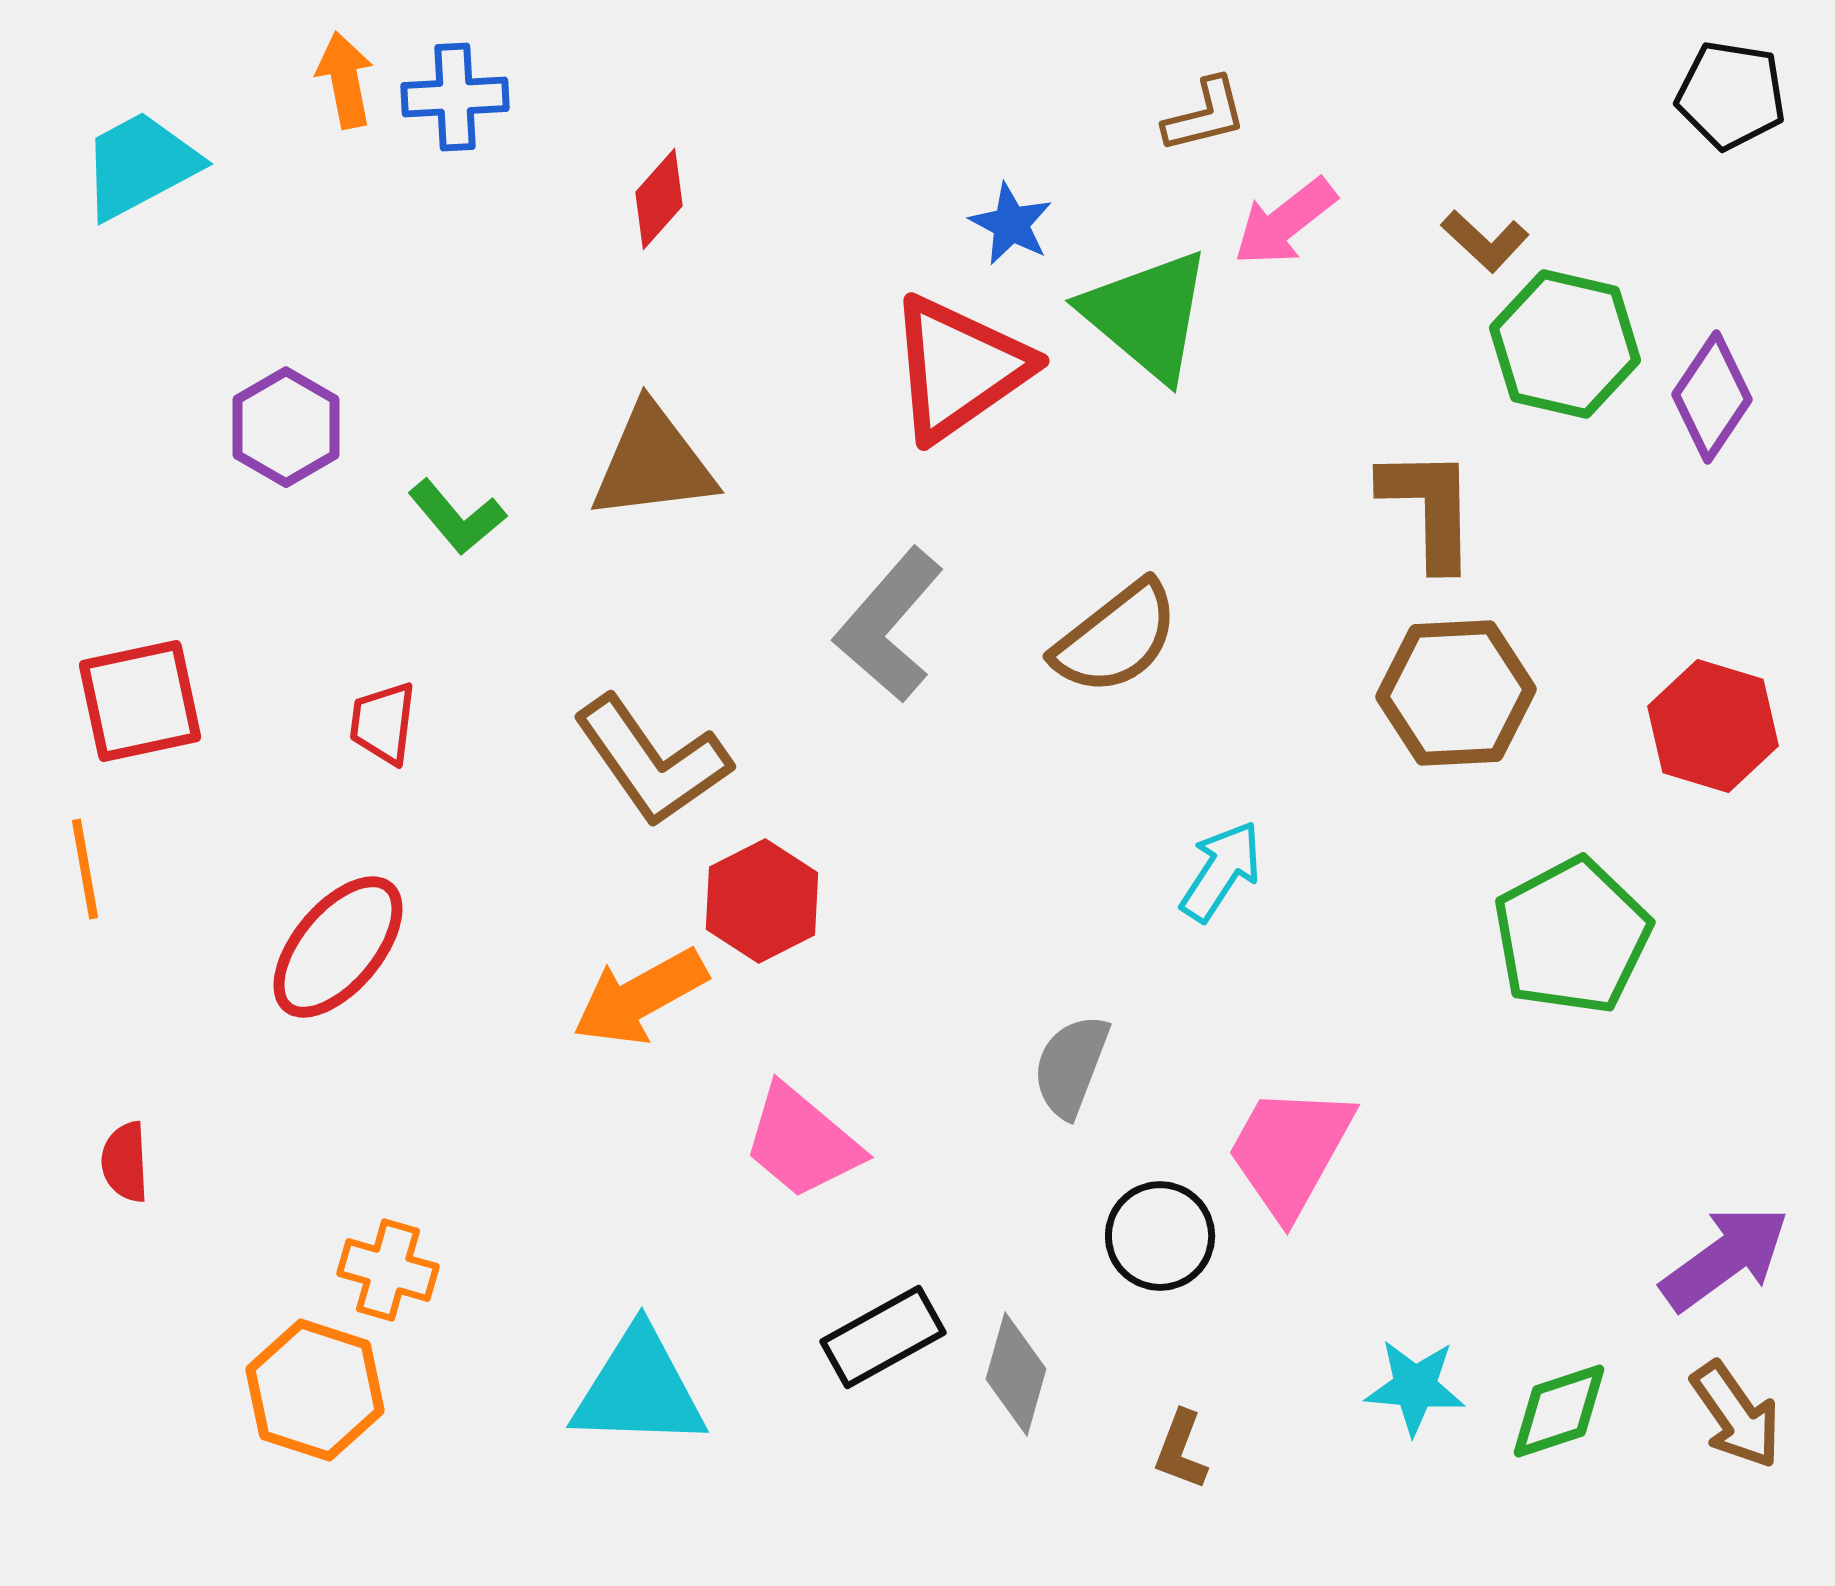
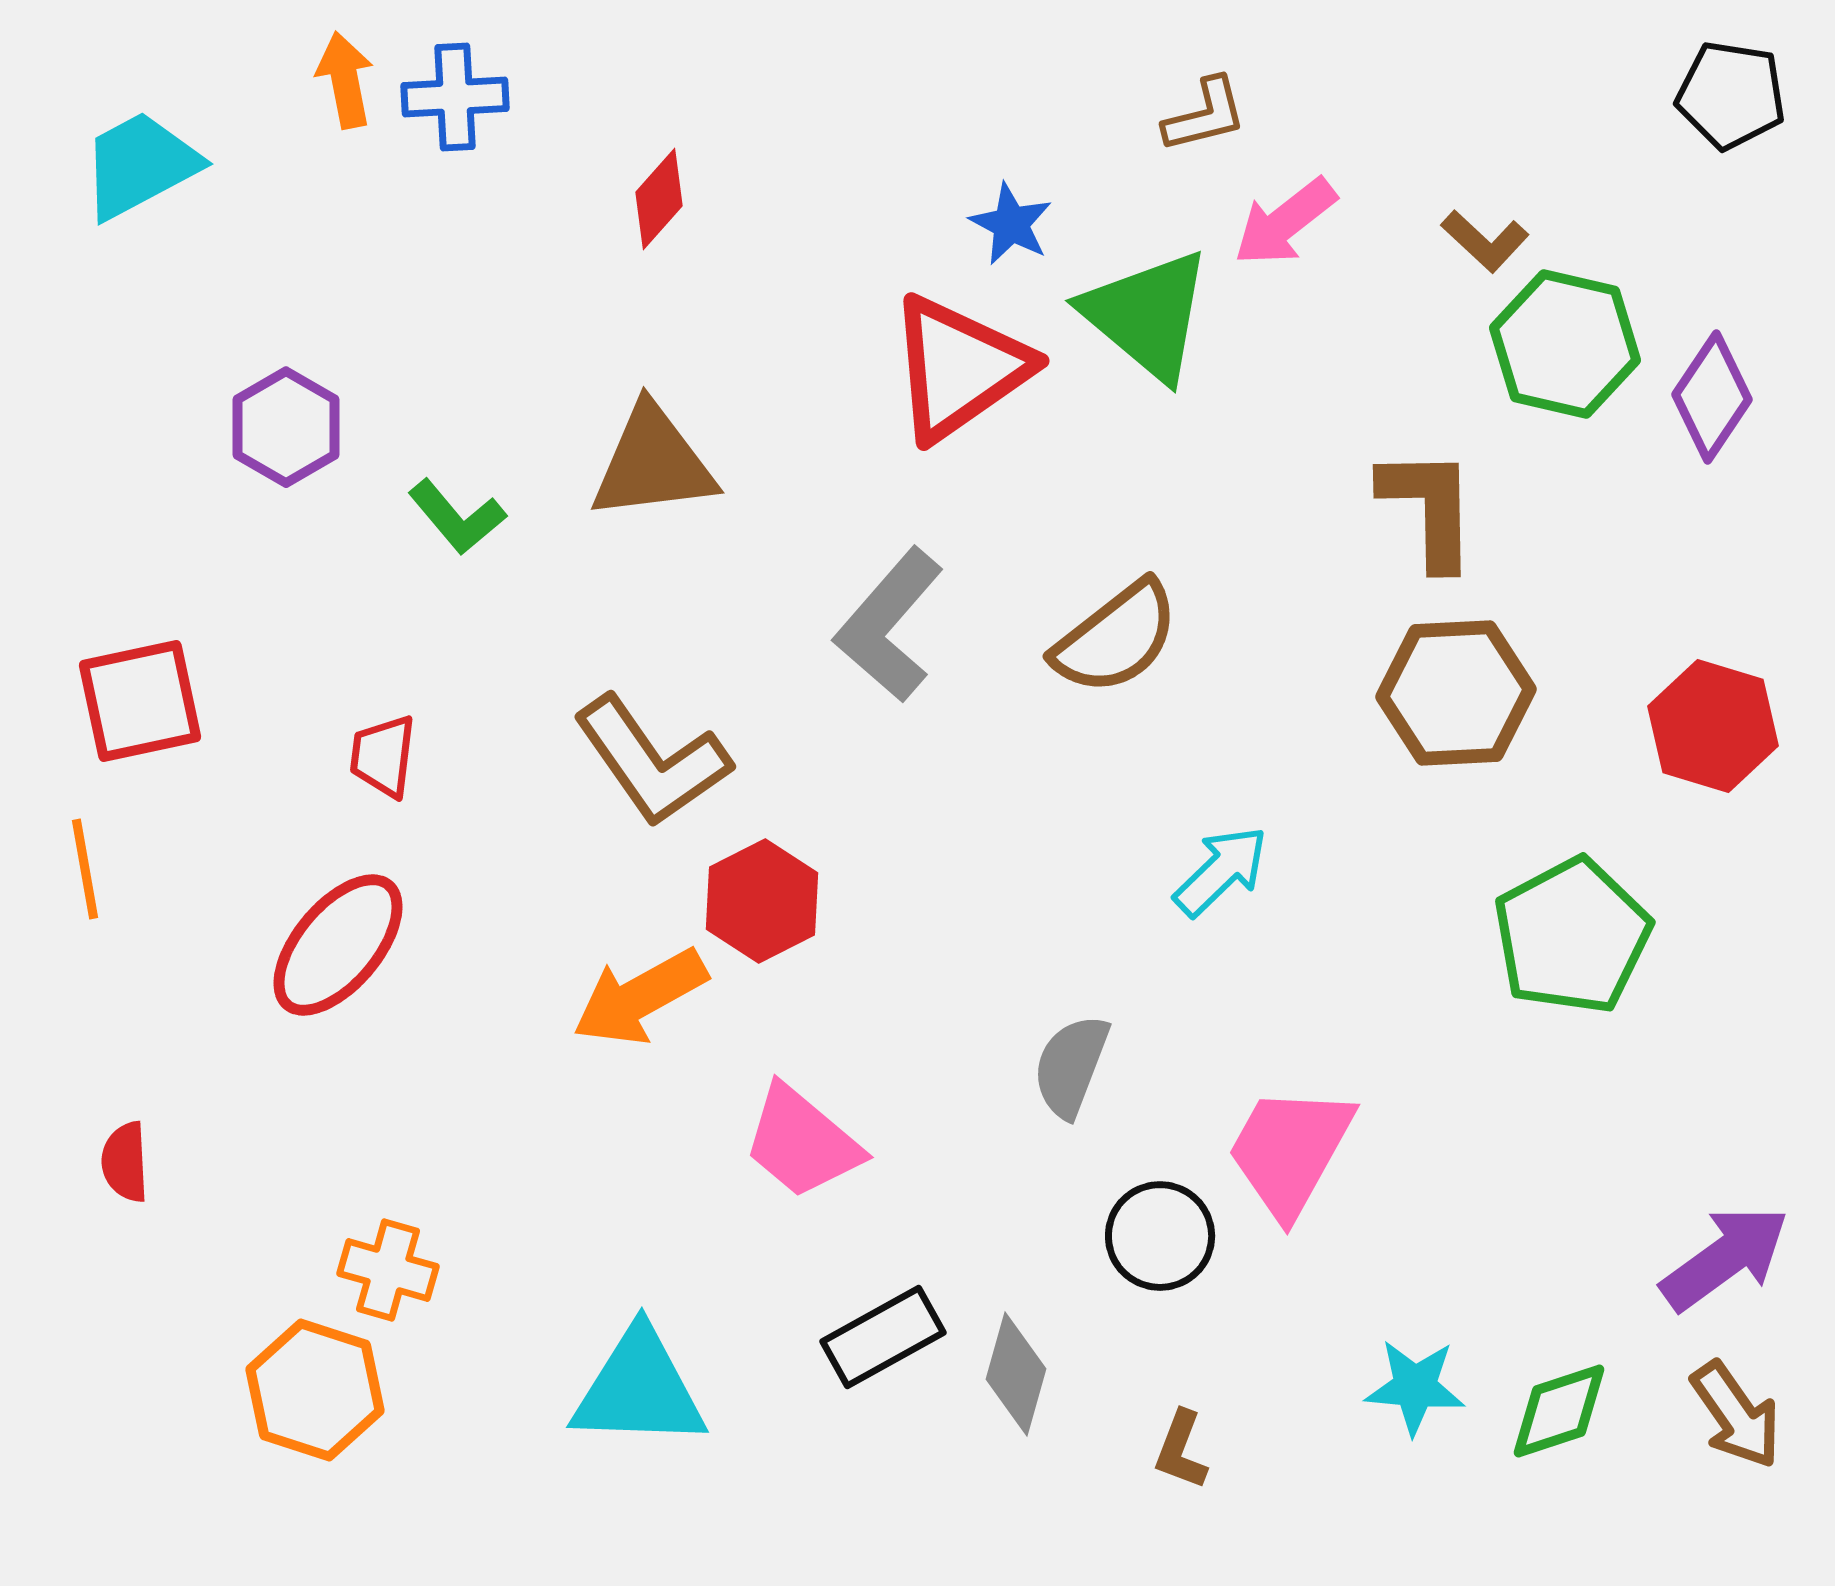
red trapezoid at (383, 723): moved 33 px down
cyan arrow at (1221, 871): rotated 13 degrees clockwise
red ellipse at (338, 947): moved 2 px up
